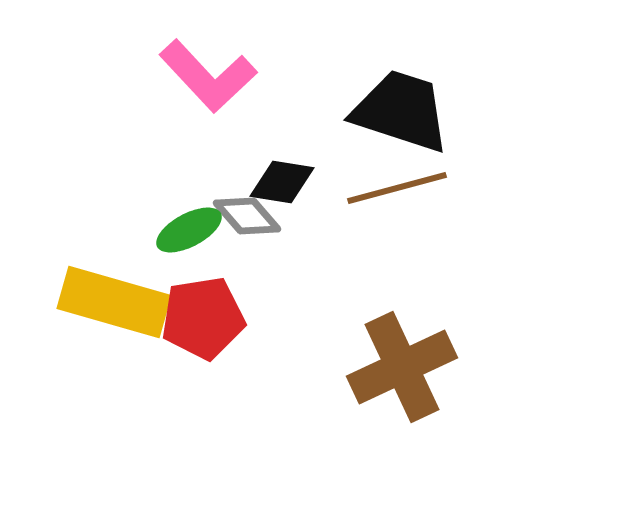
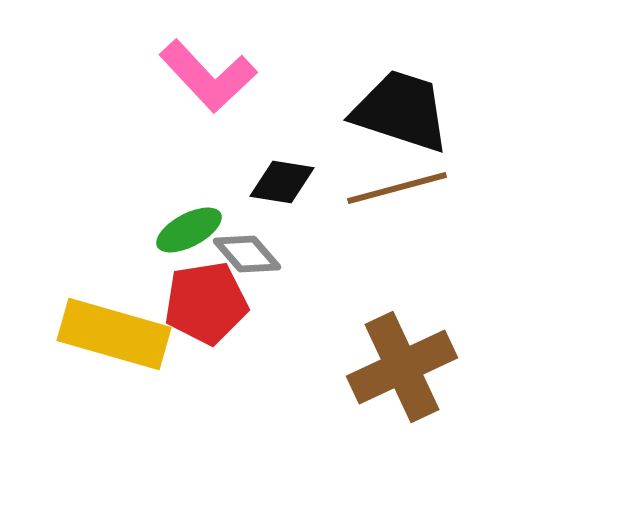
gray diamond: moved 38 px down
yellow rectangle: moved 32 px down
red pentagon: moved 3 px right, 15 px up
